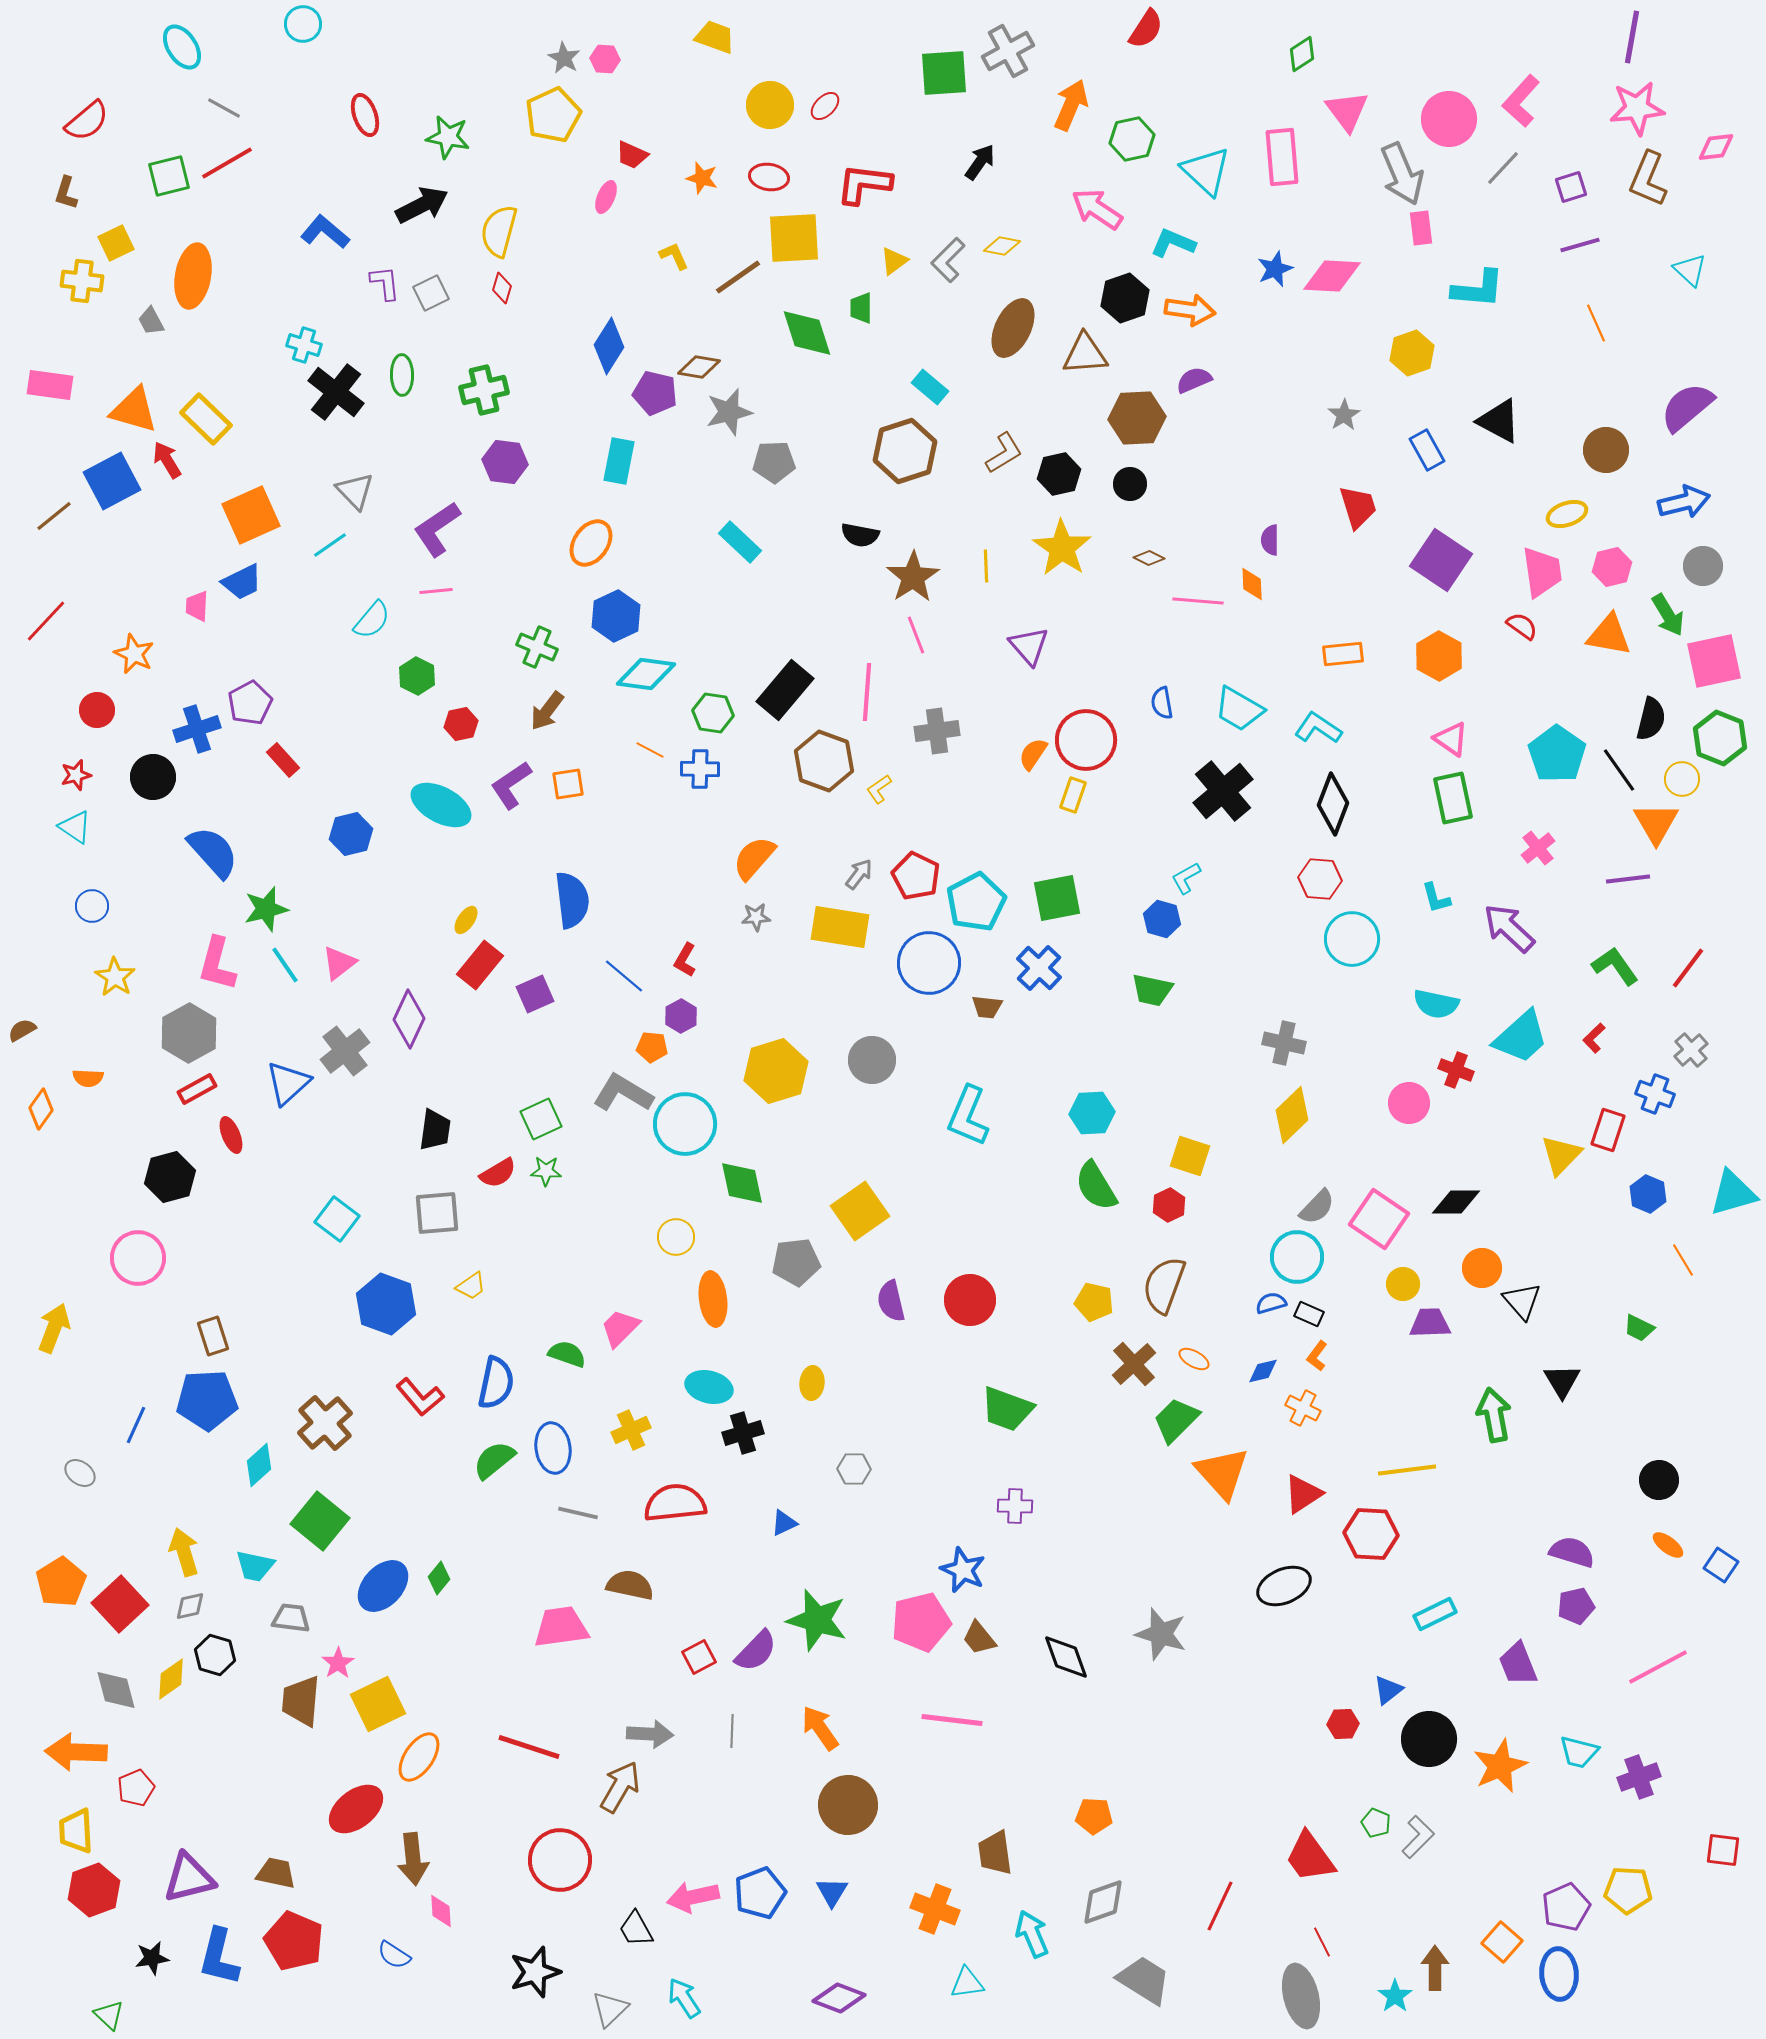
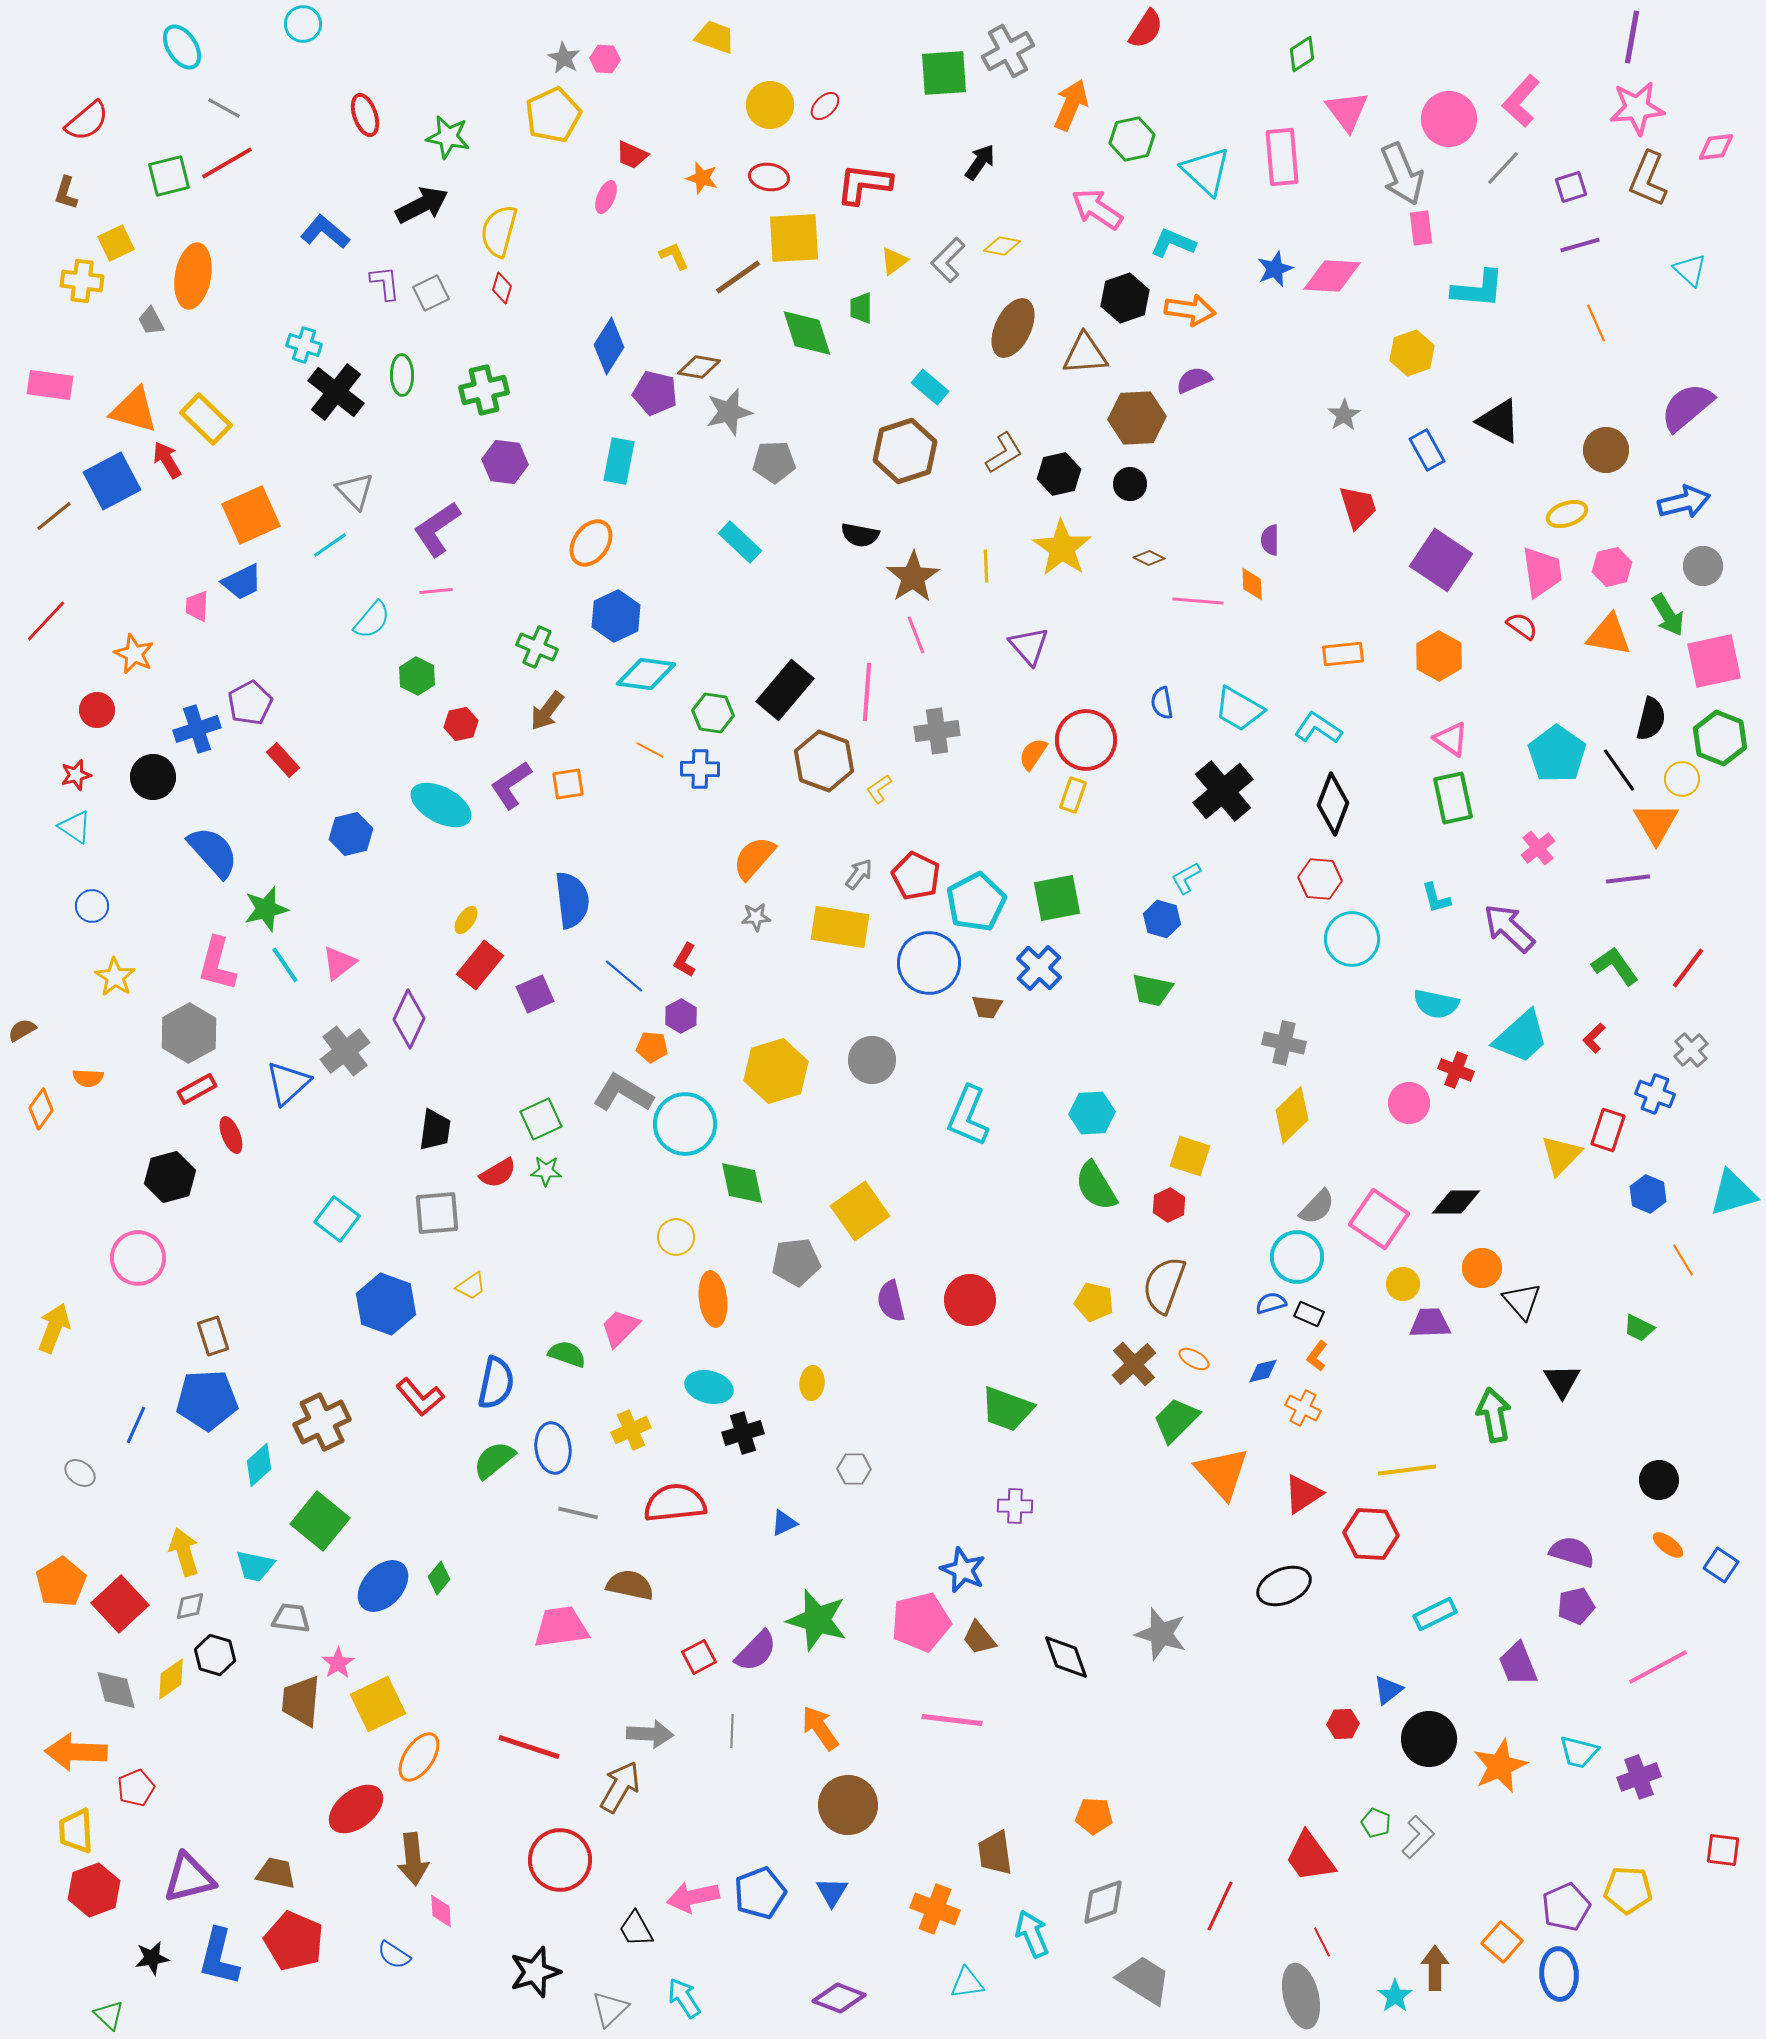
brown cross at (325, 1423): moved 3 px left, 1 px up; rotated 16 degrees clockwise
